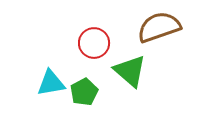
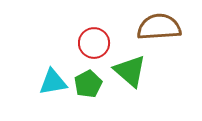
brown semicircle: rotated 15 degrees clockwise
cyan triangle: moved 2 px right, 1 px up
green pentagon: moved 4 px right, 8 px up
